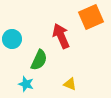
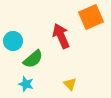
cyan circle: moved 1 px right, 2 px down
green semicircle: moved 6 px left, 1 px up; rotated 25 degrees clockwise
yellow triangle: rotated 24 degrees clockwise
